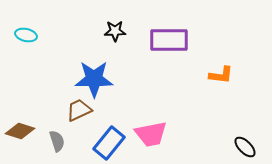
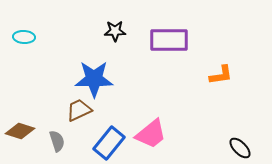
cyan ellipse: moved 2 px left, 2 px down; rotated 10 degrees counterclockwise
orange L-shape: rotated 15 degrees counterclockwise
pink trapezoid: rotated 28 degrees counterclockwise
black ellipse: moved 5 px left, 1 px down
